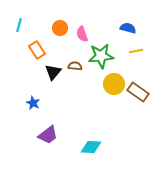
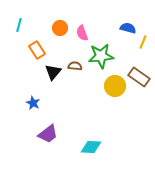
pink semicircle: moved 1 px up
yellow line: moved 7 px right, 9 px up; rotated 56 degrees counterclockwise
yellow circle: moved 1 px right, 2 px down
brown rectangle: moved 1 px right, 15 px up
purple trapezoid: moved 1 px up
